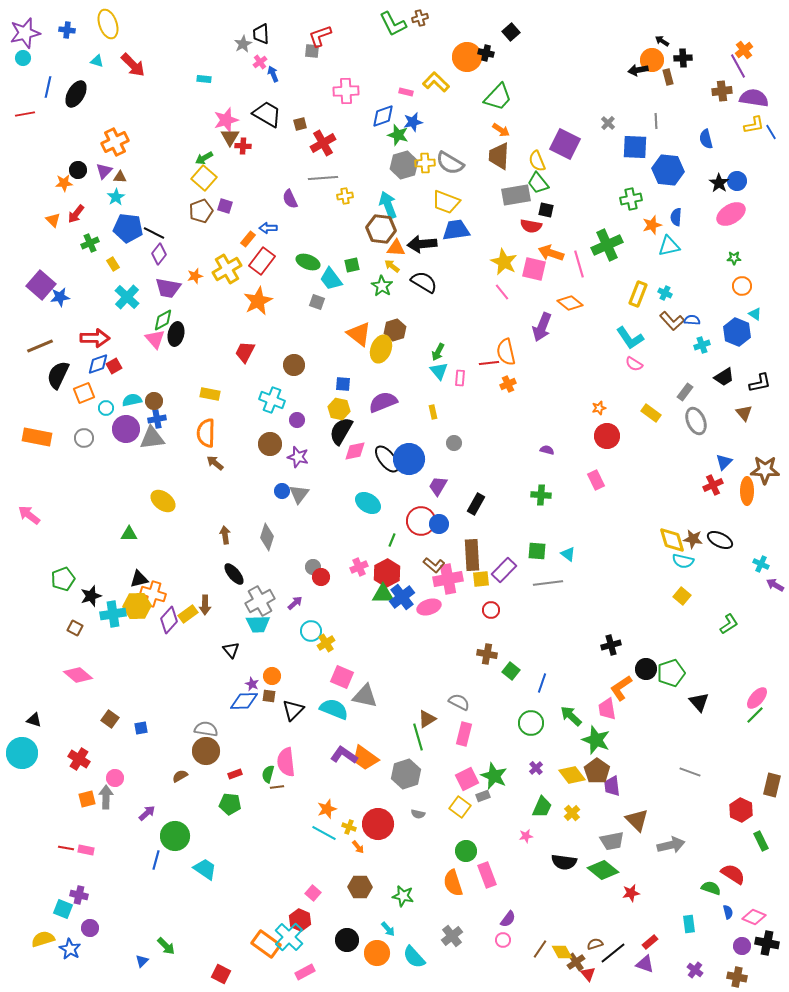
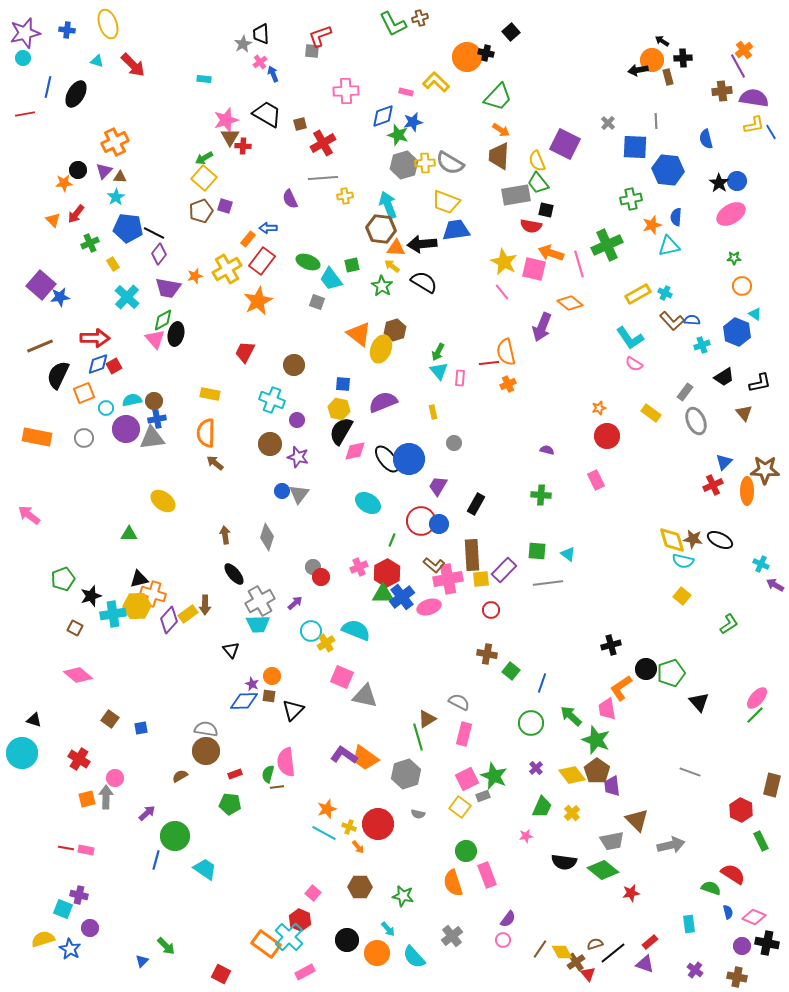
yellow rectangle at (638, 294): rotated 40 degrees clockwise
cyan semicircle at (334, 709): moved 22 px right, 79 px up
